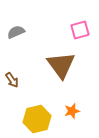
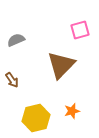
gray semicircle: moved 8 px down
brown triangle: rotated 20 degrees clockwise
yellow hexagon: moved 1 px left, 1 px up
